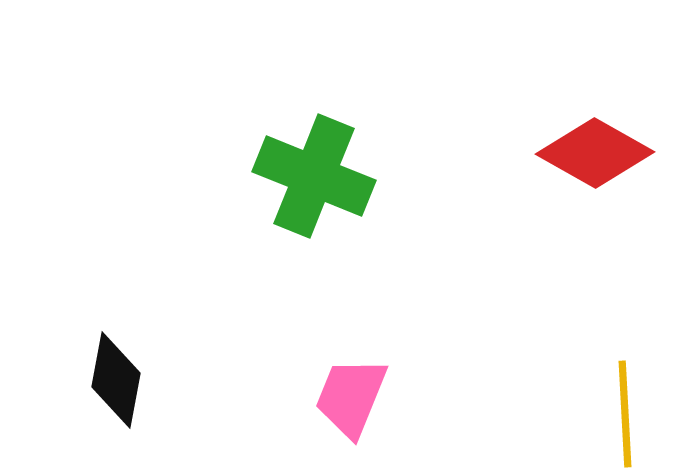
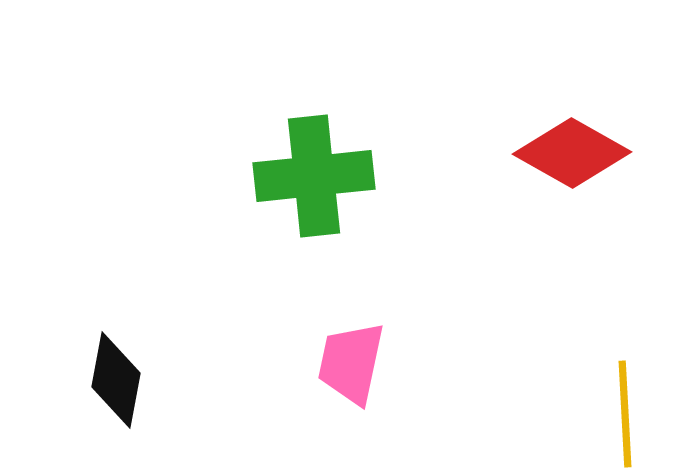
red diamond: moved 23 px left
green cross: rotated 28 degrees counterclockwise
pink trapezoid: moved 34 px up; rotated 10 degrees counterclockwise
